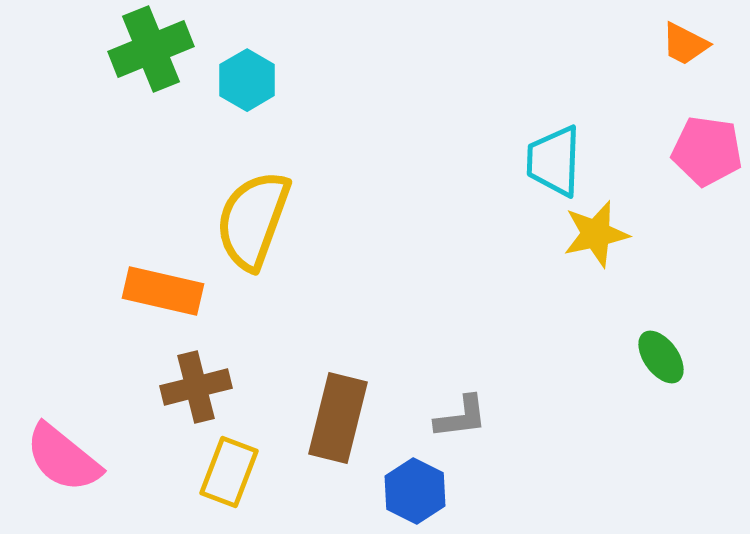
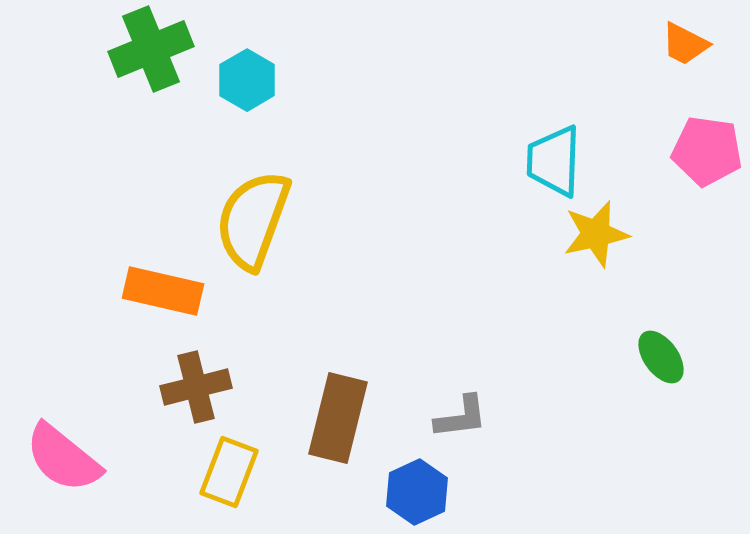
blue hexagon: moved 2 px right, 1 px down; rotated 8 degrees clockwise
